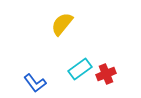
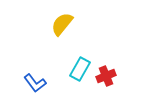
cyan rectangle: rotated 25 degrees counterclockwise
red cross: moved 2 px down
